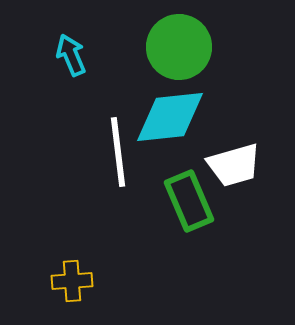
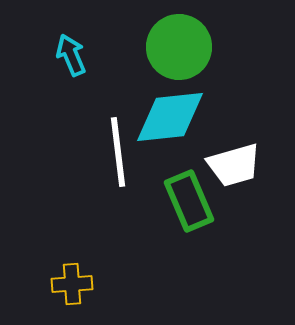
yellow cross: moved 3 px down
